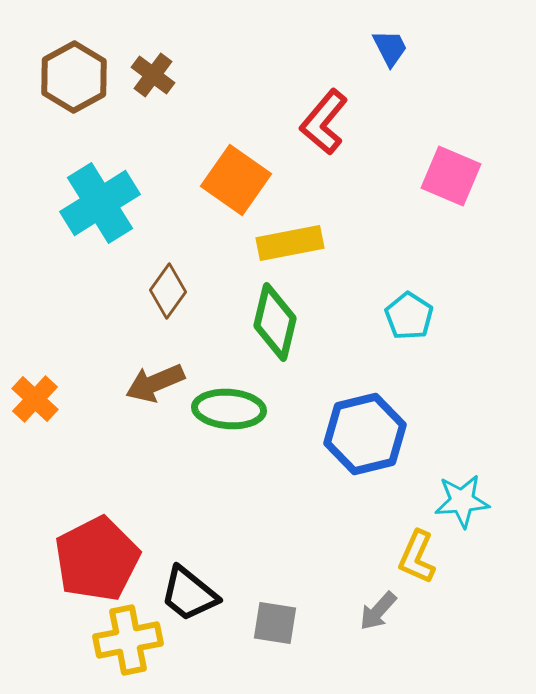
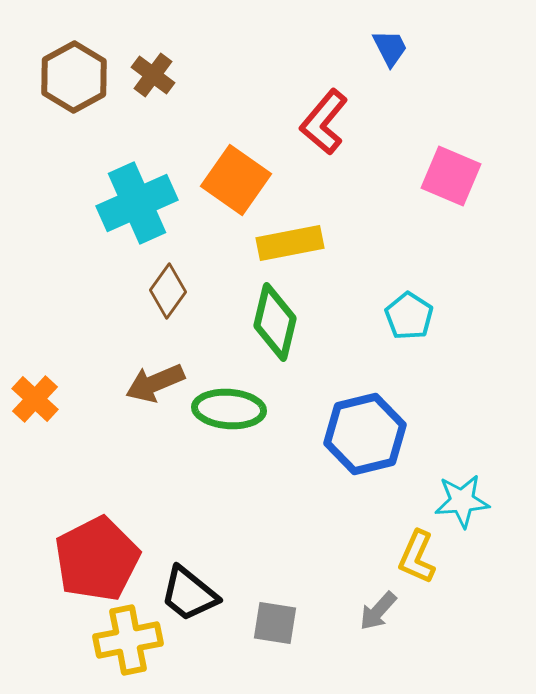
cyan cross: moved 37 px right; rotated 8 degrees clockwise
